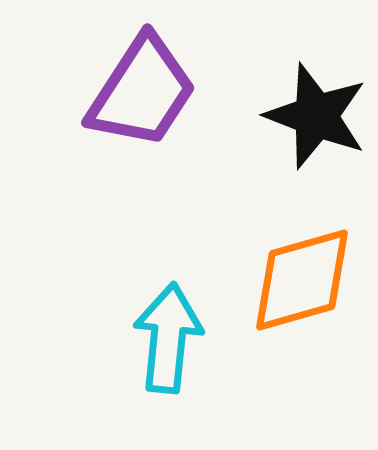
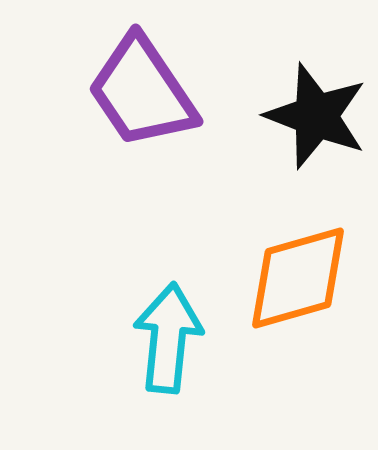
purple trapezoid: rotated 113 degrees clockwise
orange diamond: moved 4 px left, 2 px up
